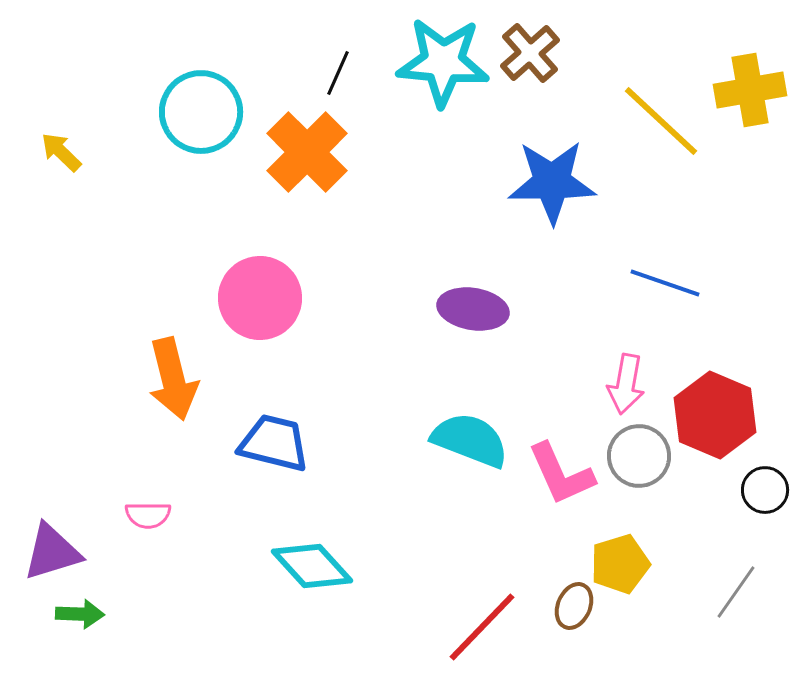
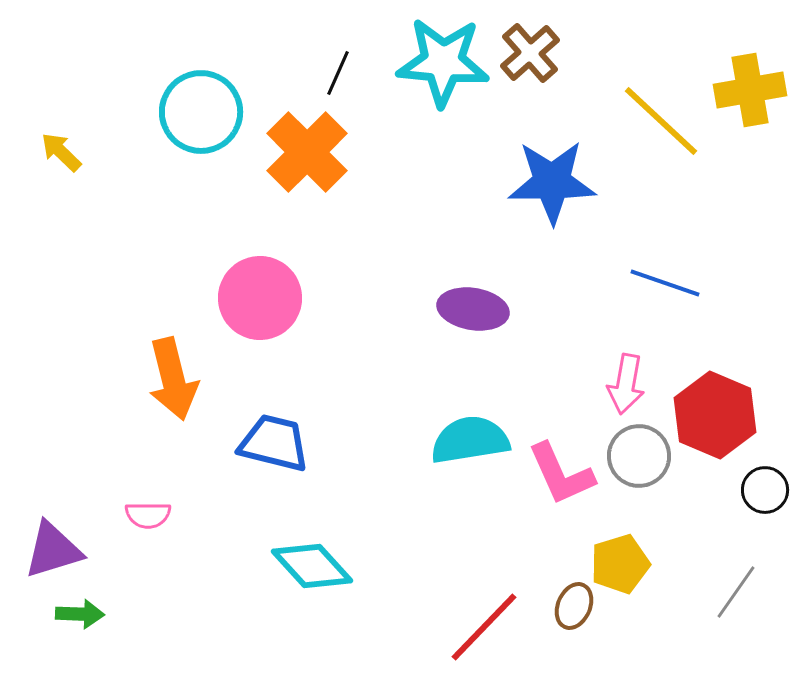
cyan semicircle: rotated 30 degrees counterclockwise
purple triangle: moved 1 px right, 2 px up
red line: moved 2 px right
